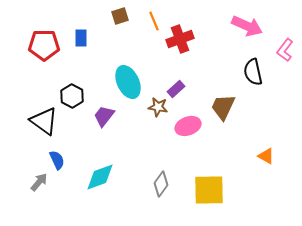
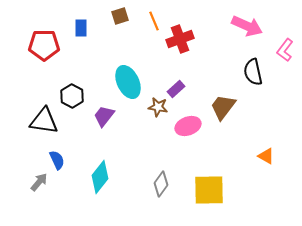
blue rectangle: moved 10 px up
brown trapezoid: rotated 12 degrees clockwise
black triangle: rotated 28 degrees counterclockwise
cyan diamond: rotated 32 degrees counterclockwise
